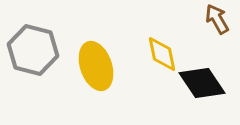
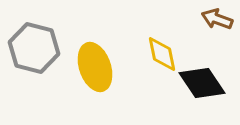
brown arrow: rotated 40 degrees counterclockwise
gray hexagon: moved 1 px right, 2 px up
yellow ellipse: moved 1 px left, 1 px down
